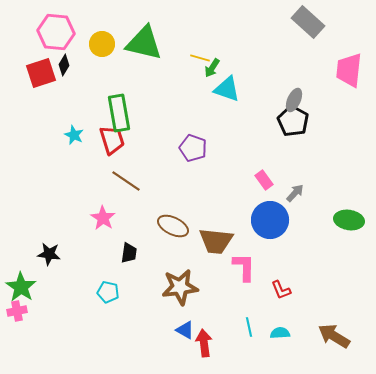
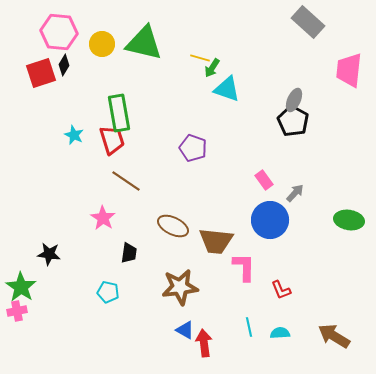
pink hexagon: moved 3 px right
